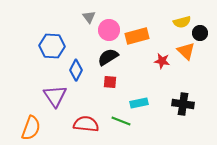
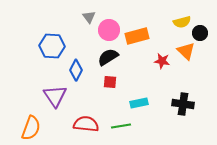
green line: moved 5 px down; rotated 30 degrees counterclockwise
